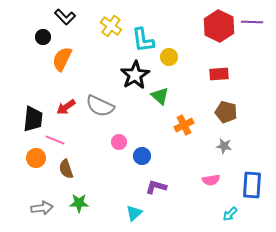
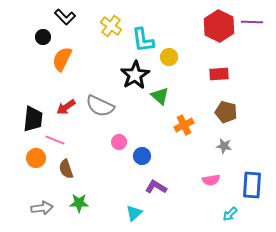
purple L-shape: rotated 15 degrees clockwise
